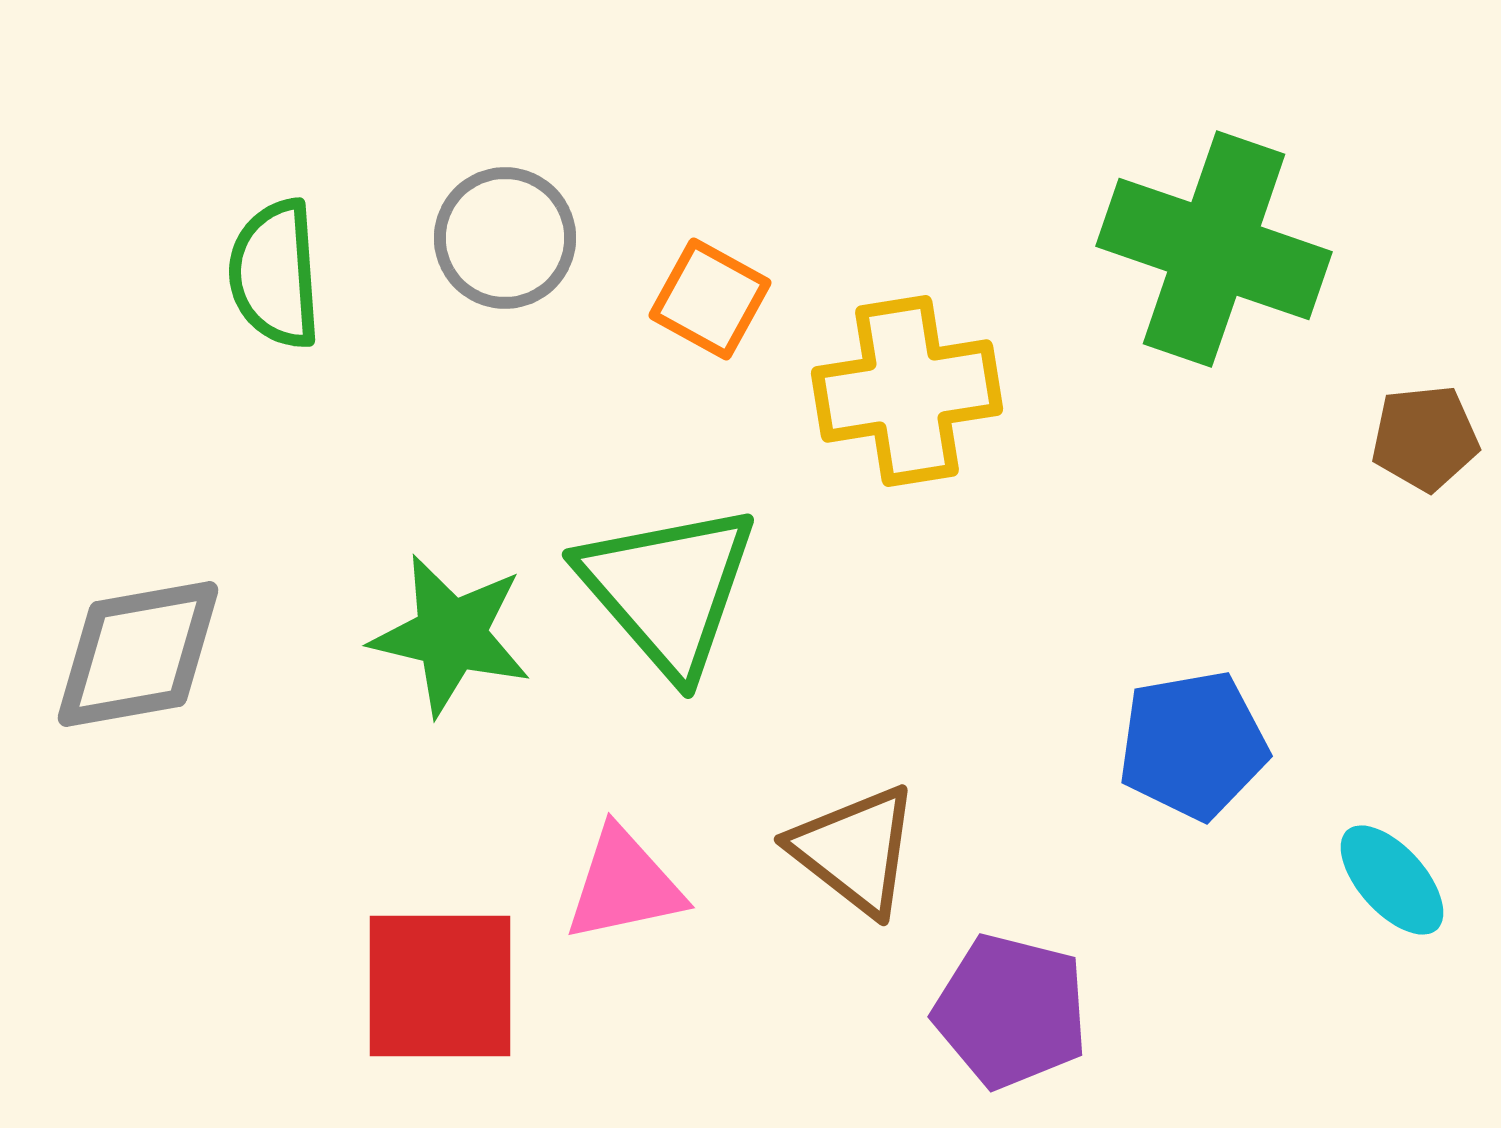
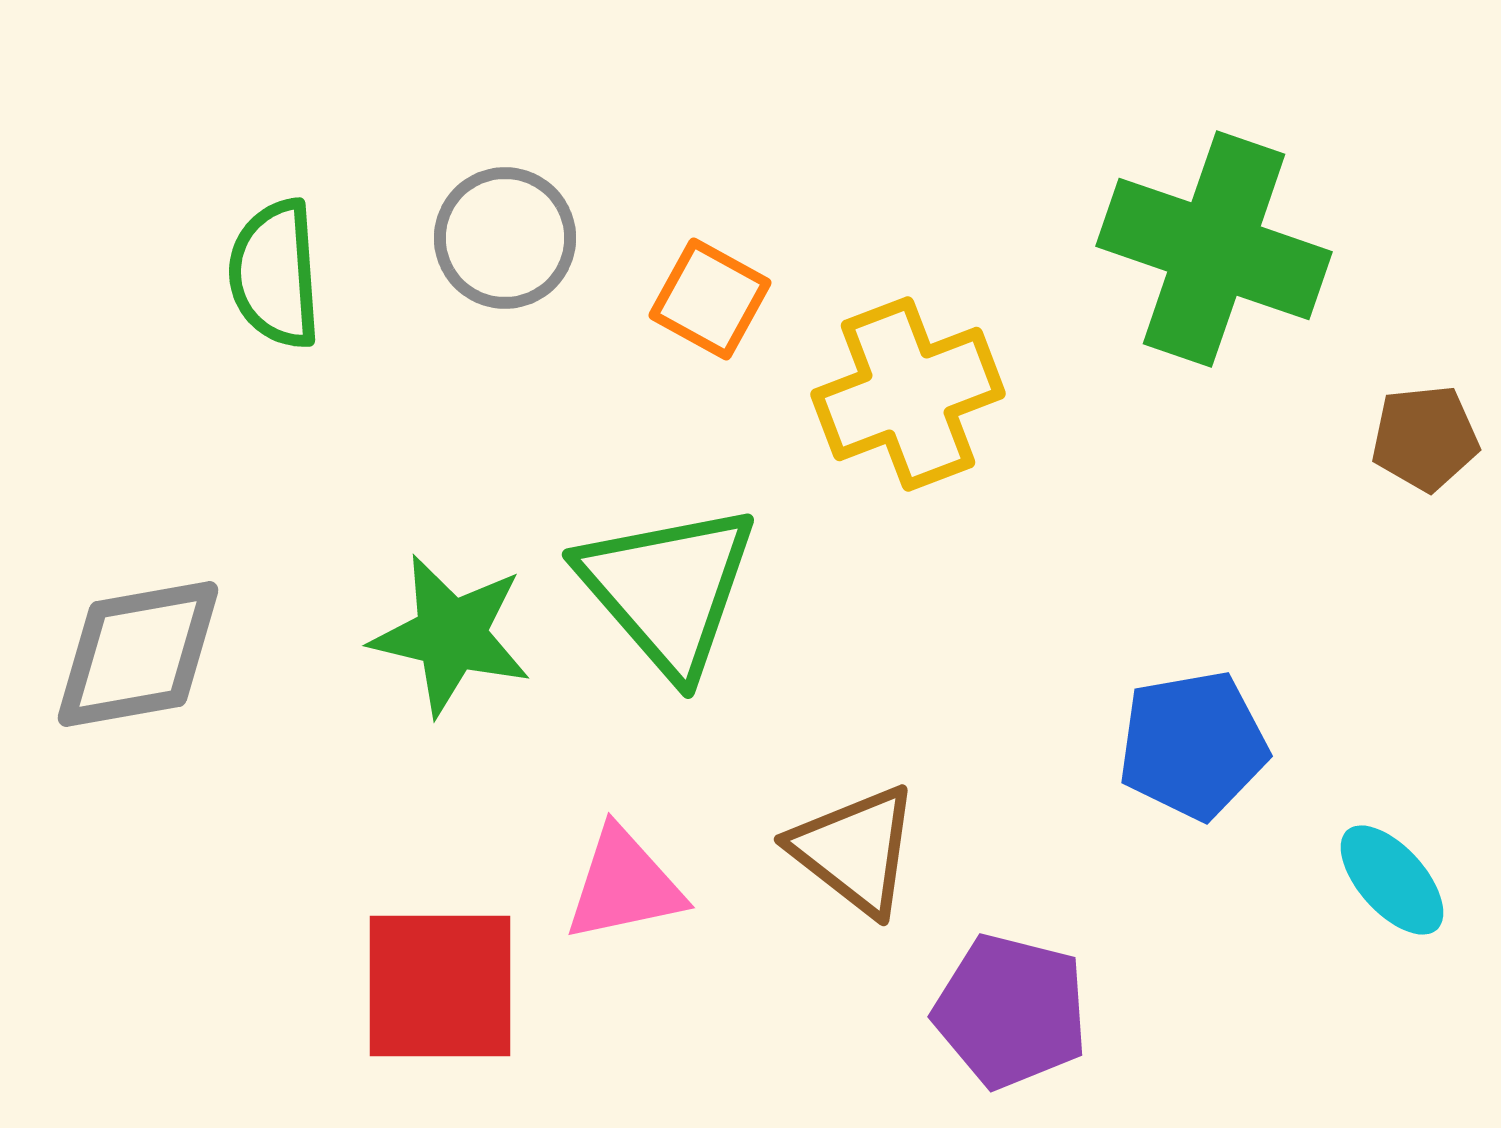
yellow cross: moved 1 px right, 3 px down; rotated 12 degrees counterclockwise
